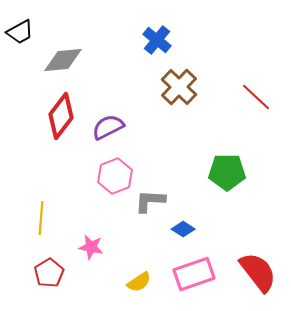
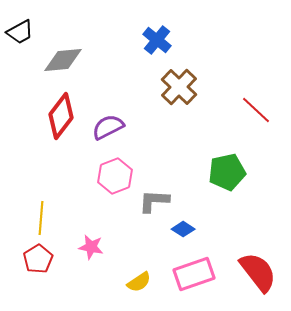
red line: moved 13 px down
green pentagon: rotated 12 degrees counterclockwise
gray L-shape: moved 4 px right
red pentagon: moved 11 px left, 14 px up
